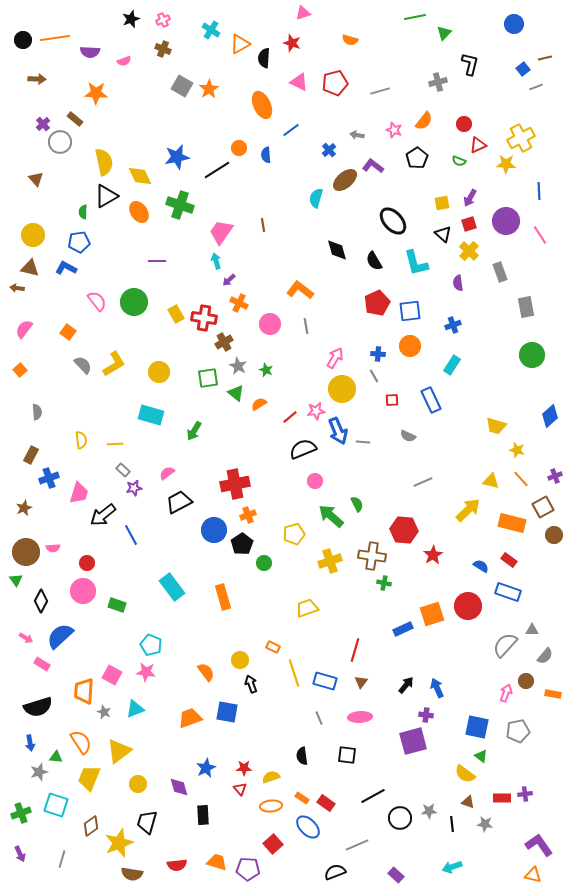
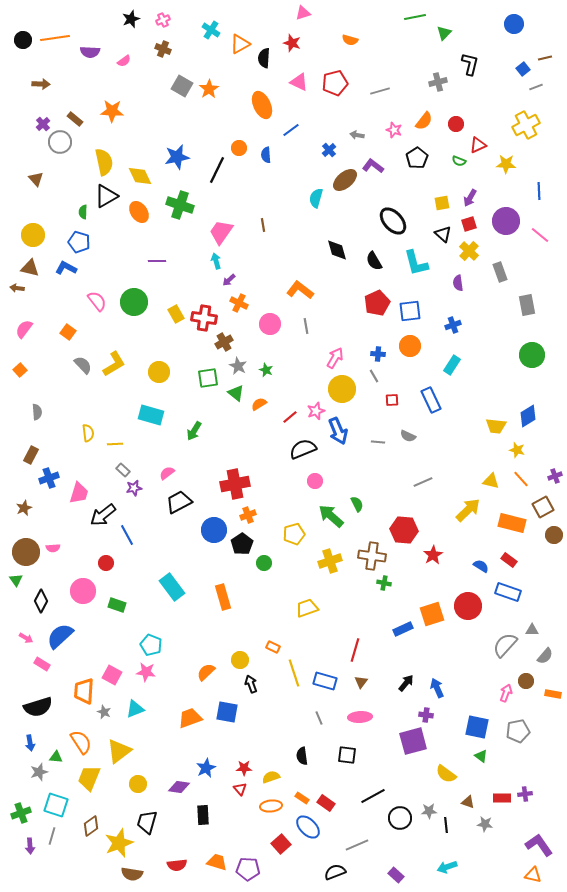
pink semicircle at (124, 61): rotated 16 degrees counterclockwise
brown arrow at (37, 79): moved 4 px right, 5 px down
orange star at (96, 93): moved 16 px right, 18 px down
red circle at (464, 124): moved 8 px left
yellow cross at (521, 138): moved 5 px right, 13 px up
black line at (217, 170): rotated 32 degrees counterclockwise
pink line at (540, 235): rotated 18 degrees counterclockwise
blue pentagon at (79, 242): rotated 25 degrees clockwise
gray rectangle at (526, 307): moved 1 px right, 2 px up
pink star at (316, 411): rotated 12 degrees counterclockwise
blue diamond at (550, 416): moved 22 px left; rotated 10 degrees clockwise
yellow trapezoid at (496, 426): rotated 10 degrees counterclockwise
yellow semicircle at (81, 440): moved 7 px right, 7 px up
gray line at (363, 442): moved 15 px right
blue line at (131, 535): moved 4 px left
red circle at (87, 563): moved 19 px right
orange semicircle at (206, 672): rotated 96 degrees counterclockwise
black arrow at (406, 685): moved 2 px up
yellow semicircle at (465, 774): moved 19 px left
purple diamond at (179, 787): rotated 65 degrees counterclockwise
black line at (452, 824): moved 6 px left, 1 px down
red square at (273, 844): moved 8 px right
purple arrow at (20, 854): moved 10 px right, 8 px up; rotated 21 degrees clockwise
gray line at (62, 859): moved 10 px left, 23 px up
cyan arrow at (452, 867): moved 5 px left
